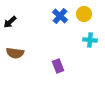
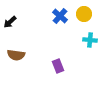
brown semicircle: moved 1 px right, 2 px down
